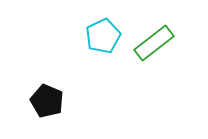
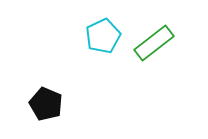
black pentagon: moved 1 px left, 3 px down
